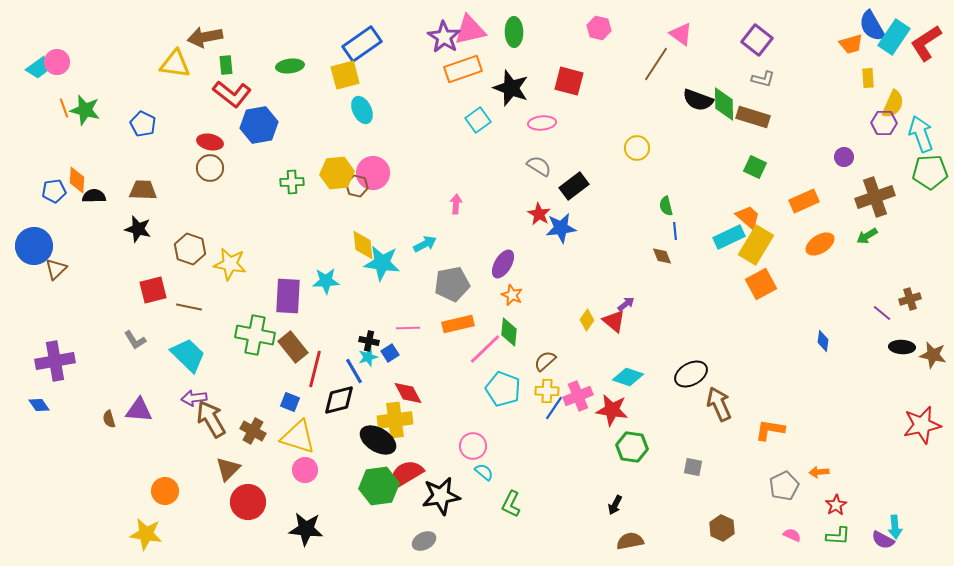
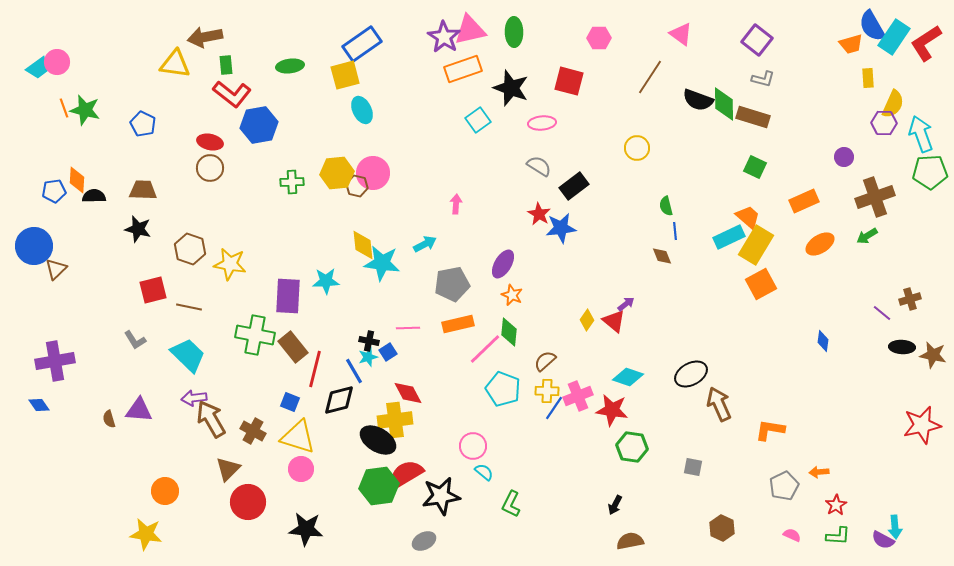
pink hexagon at (599, 28): moved 10 px down; rotated 15 degrees counterclockwise
brown line at (656, 64): moved 6 px left, 13 px down
blue square at (390, 353): moved 2 px left, 1 px up
pink circle at (305, 470): moved 4 px left, 1 px up
